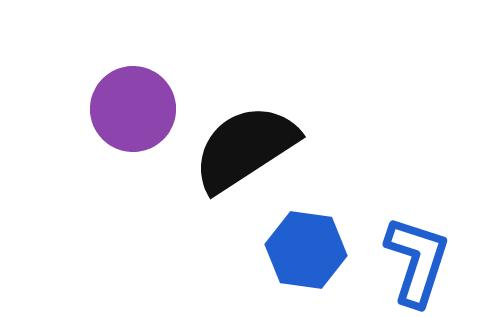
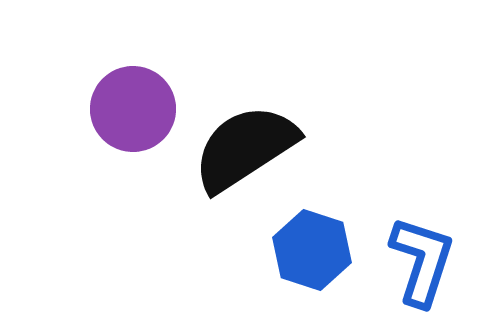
blue hexagon: moved 6 px right; rotated 10 degrees clockwise
blue L-shape: moved 5 px right
